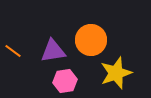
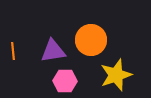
orange line: rotated 48 degrees clockwise
yellow star: moved 2 px down
pink hexagon: rotated 10 degrees clockwise
